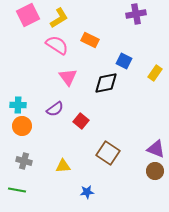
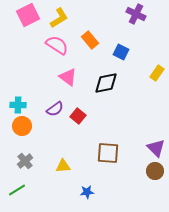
purple cross: rotated 36 degrees clockwise
orange rectangle: rotated 24 degrees clockwise
blue square: moved 3 px left, 9 px up
yellow rectangle: moved 2 px right
pink triangle: rotated 18 degrees counterclockwise
red square: moved 3 px left, 5 px up
purple triangle: moved 1 px up; rotated 24 degrees clockwise
brown square: rotated 30 degrees counterclockwise
gray cross: moved 1 px right; rotated 35 degrees clockwise
green line: rotated 42 degrees counterclockwise
